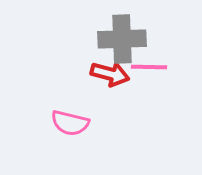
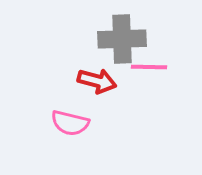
red arrow: moved 13 px left, 7 px down
